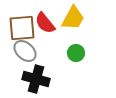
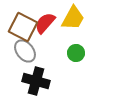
red semicircle: rotated 80 degrees clockwise
brown square: moved 1 px right, 1 px up; rotated 32 degrees clockwise
gray ellipse: rotated 10 degrees clockwise
black cross: moved 2 px down
